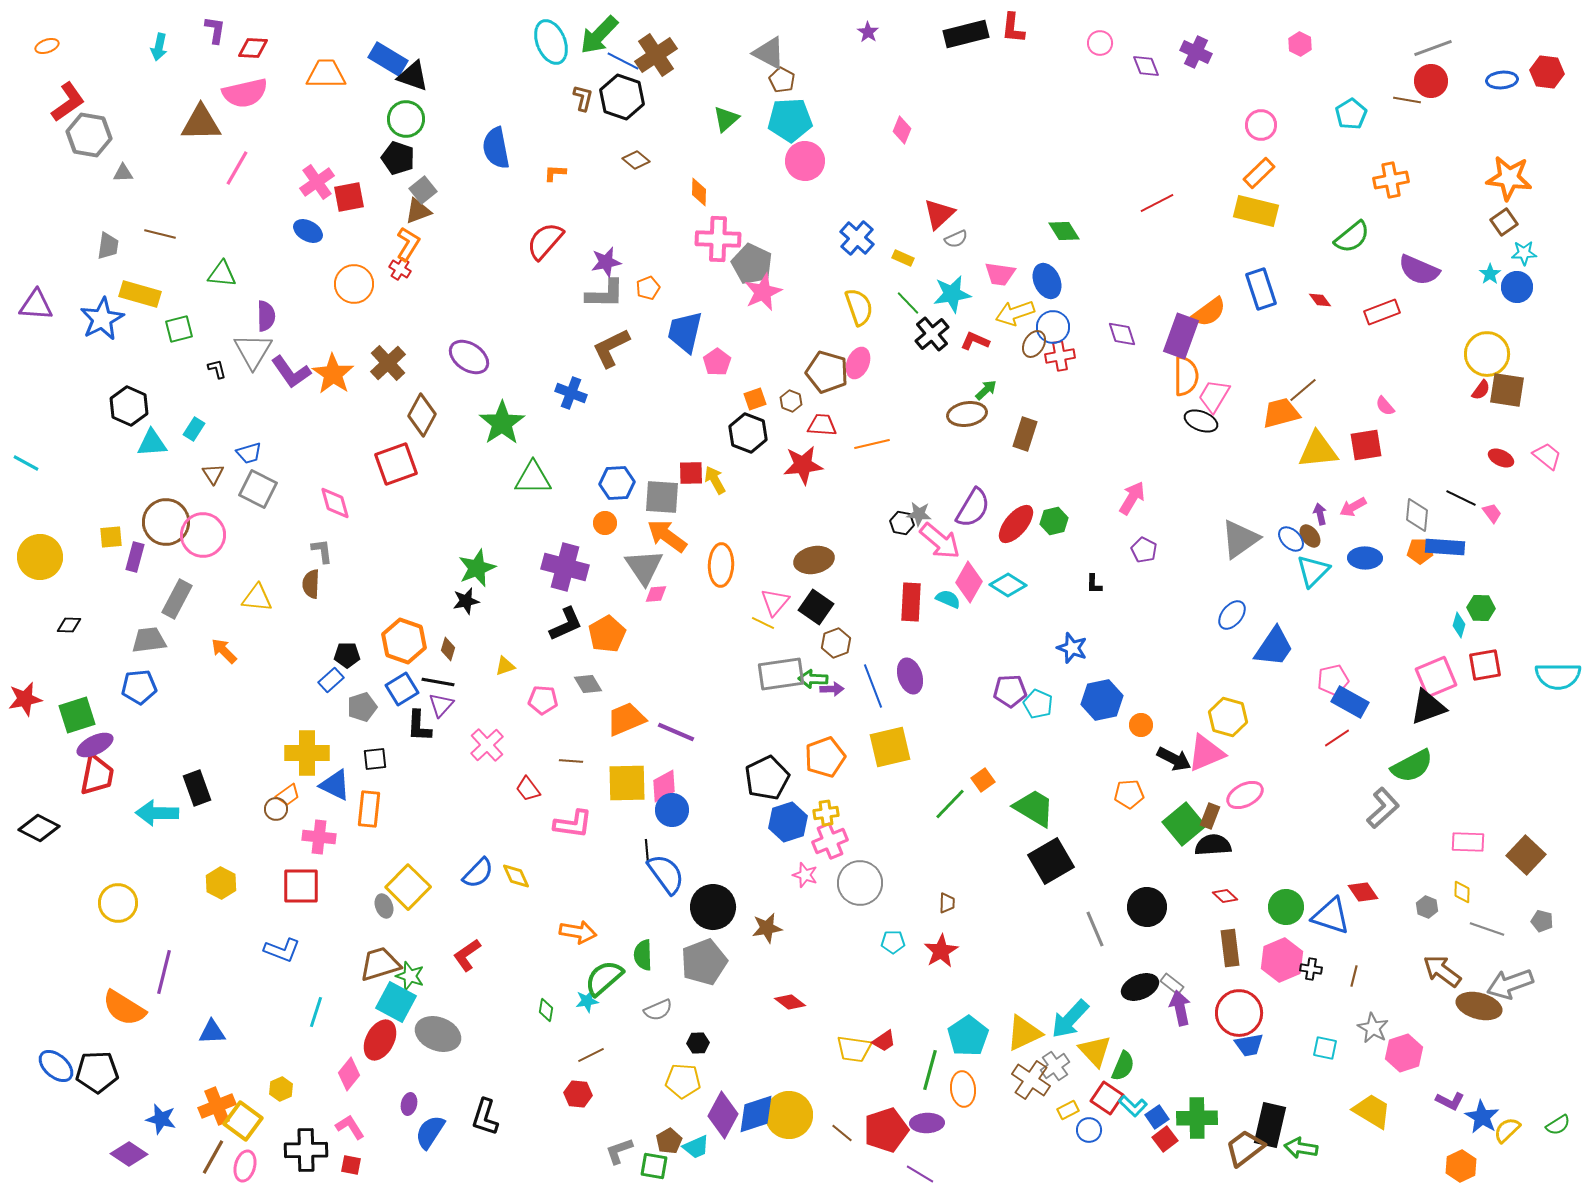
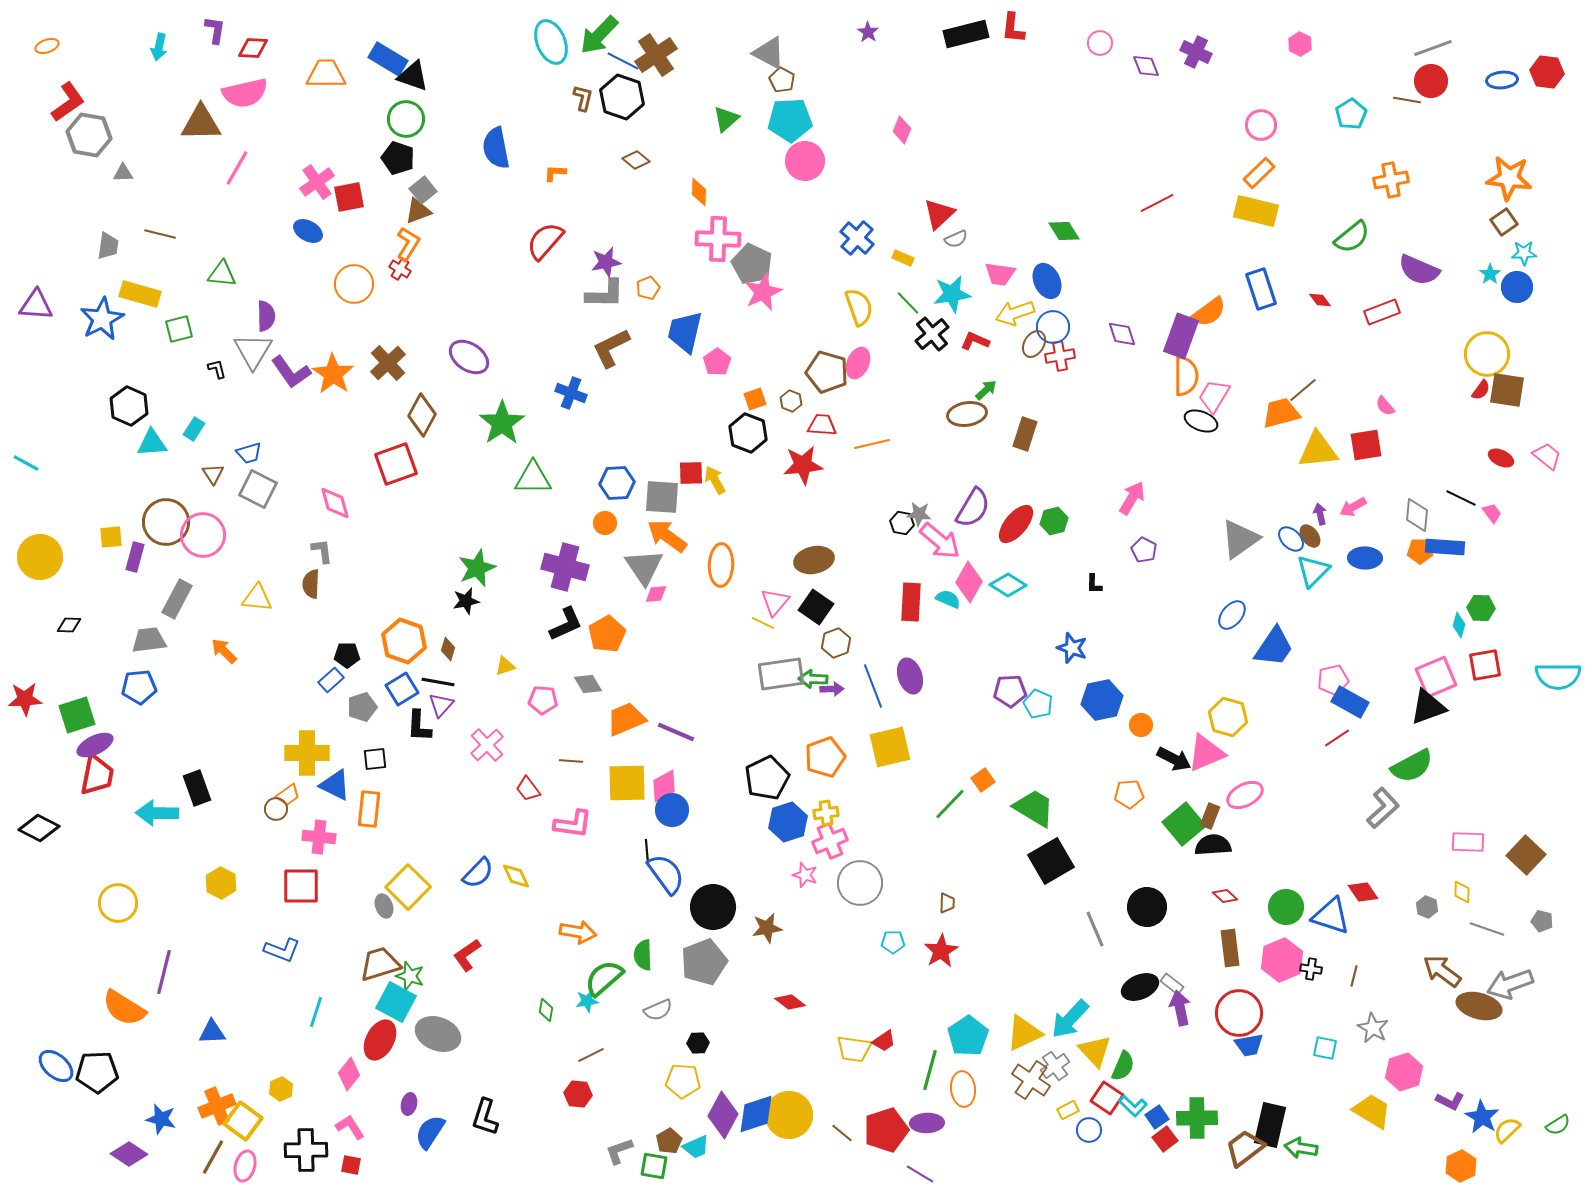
red star at (25, 699): rotated 8 degrees clockwise
pink hexagon at (1404, 1053): moved 19 px down
